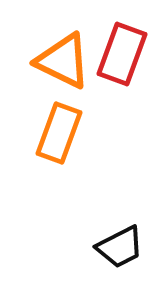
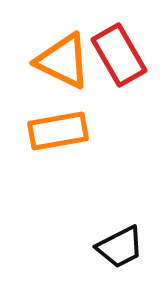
red rectangle: moved 3 px left, 1 px down; rotated 50 degrees counterclockwise
orange rectangle: moved 1 px left, 2 px up; rotated 60 degrees clockwise
